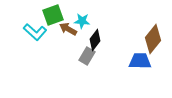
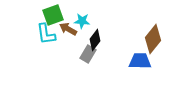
cyan L-shape: moved 11 px right, 2 px down; rotated 40 degrees clockwise
gray rectangle: moved 1 px right, 2 px up
